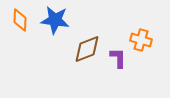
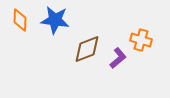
purple L-shape: rotated 50 degrees clockwise
